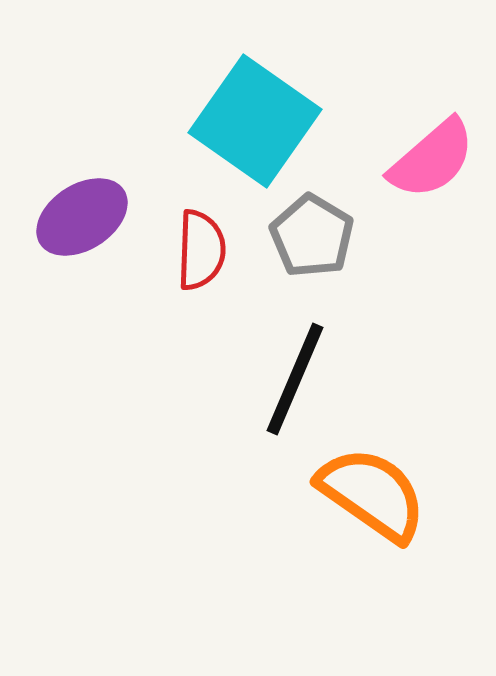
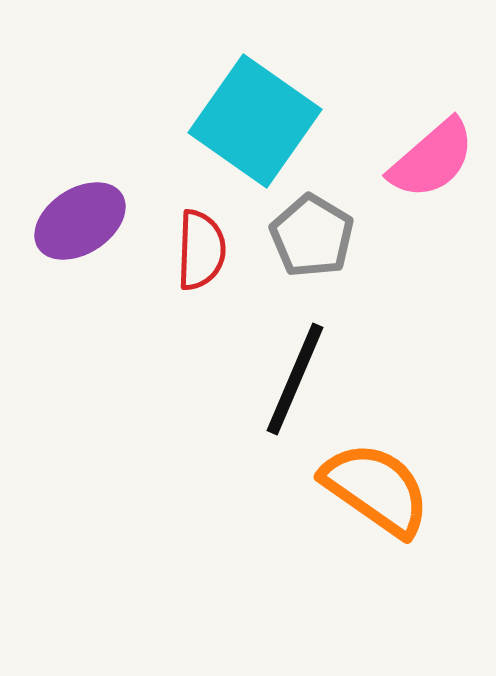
purple ellipse: moved 2 px left, 4 px down
orange semicircle: moved 4 px right, 5 px up
